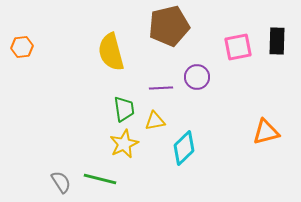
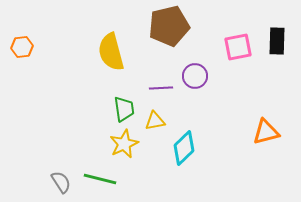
purple circle: moved 2 px left, 1 px up
